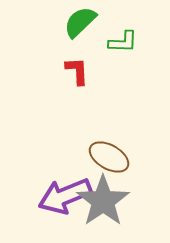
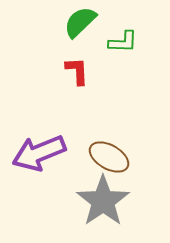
purple arrow: moved 26 px left, 43 px up
